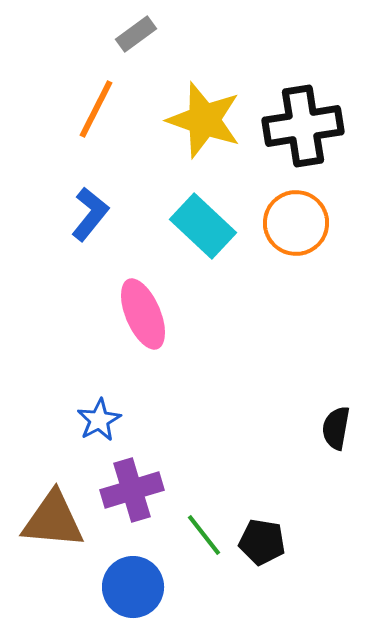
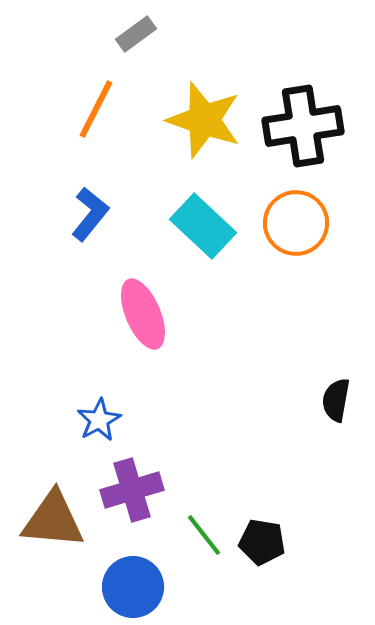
black semicircle: moved 28 px up
